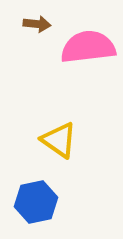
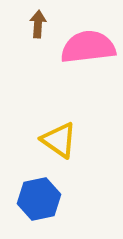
brown arrow: moved 1 px right; rotated 92 degrees counterclockwise
blue hexagon: moved 3 px right, 3 px up
